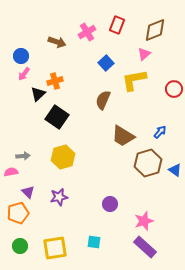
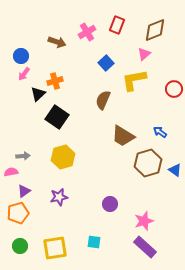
blue arrow: rotated 96 degrees counterclockwise
purple triangle: moved 4 px left, 1 px up; rotated 40 degrees clockwise
